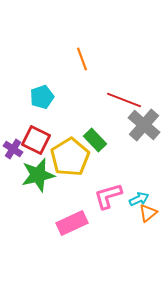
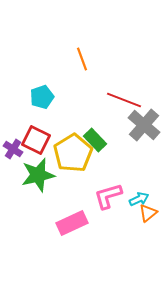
yellow pentagon: moved 3 px right, 4 px up
